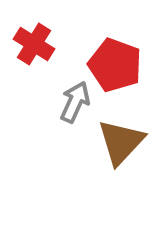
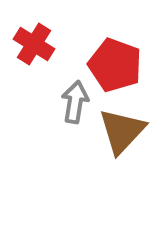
gray arrow: rotated 15 degrees counterclockwise
brown triangle: moved 1 px right, 11 px up
